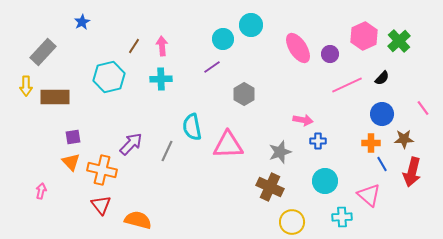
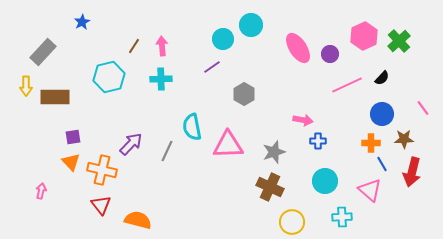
gray star at (280, 152): moved 6 px left
pink triangle at (369, 195): moved 1 px right, 5 px up
